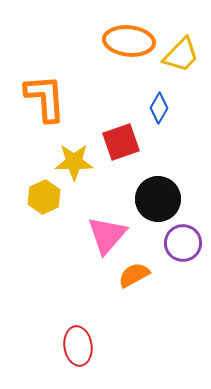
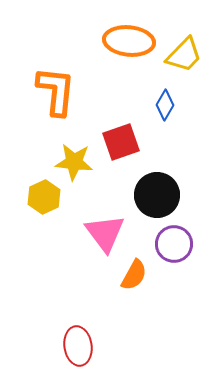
yellow trapezoid: moved 3 px right
orange L-shape: moved 11 px right, 7 px up; rotated 10 degrees clockwise
blue diamond: moved 6 px right, 3 px up
yellow star: rotated 6 degrees clockwise
black circle: moved 1 px left, 4 px up
pink triangle: moved 2 px left, 2 px up; rotated 18 degrees counterclockwise
purple circle: moved 9 px left, 1 px down
orange semicircle: rotated 148 degrees clockwise
